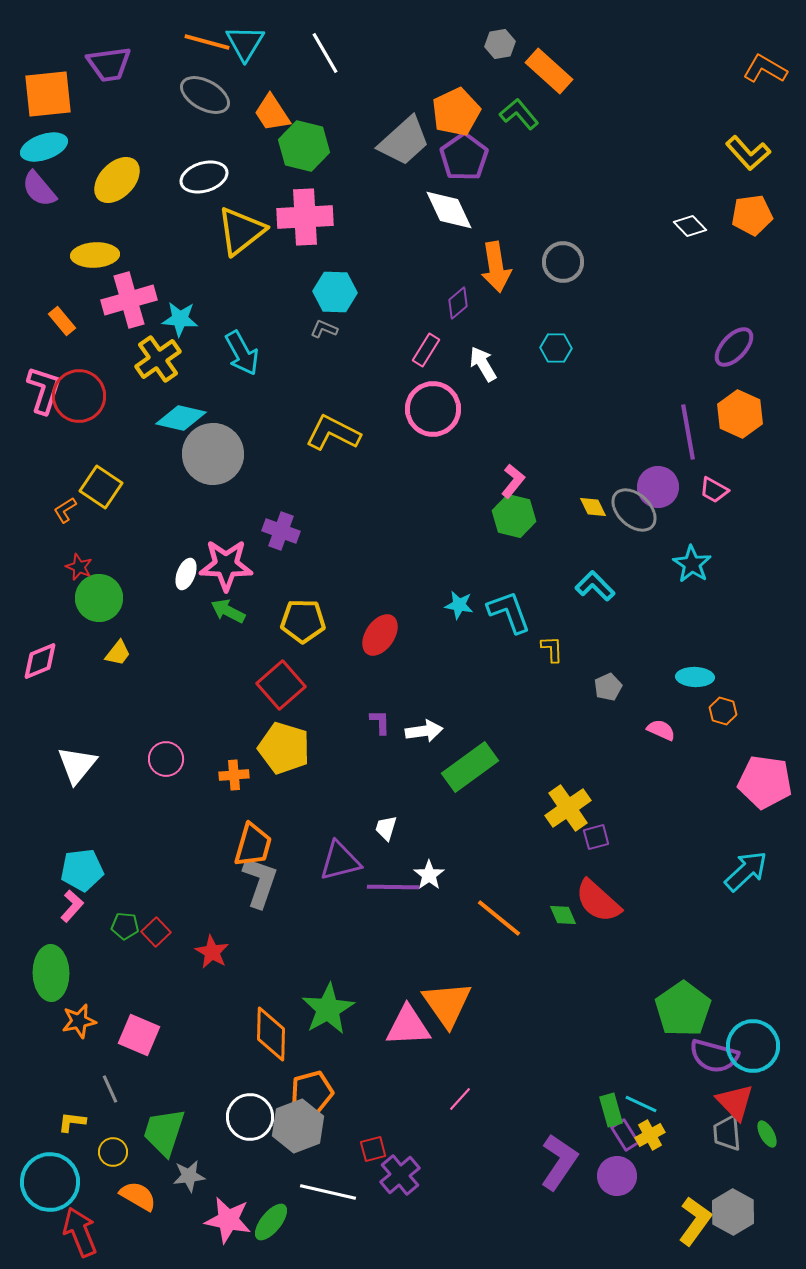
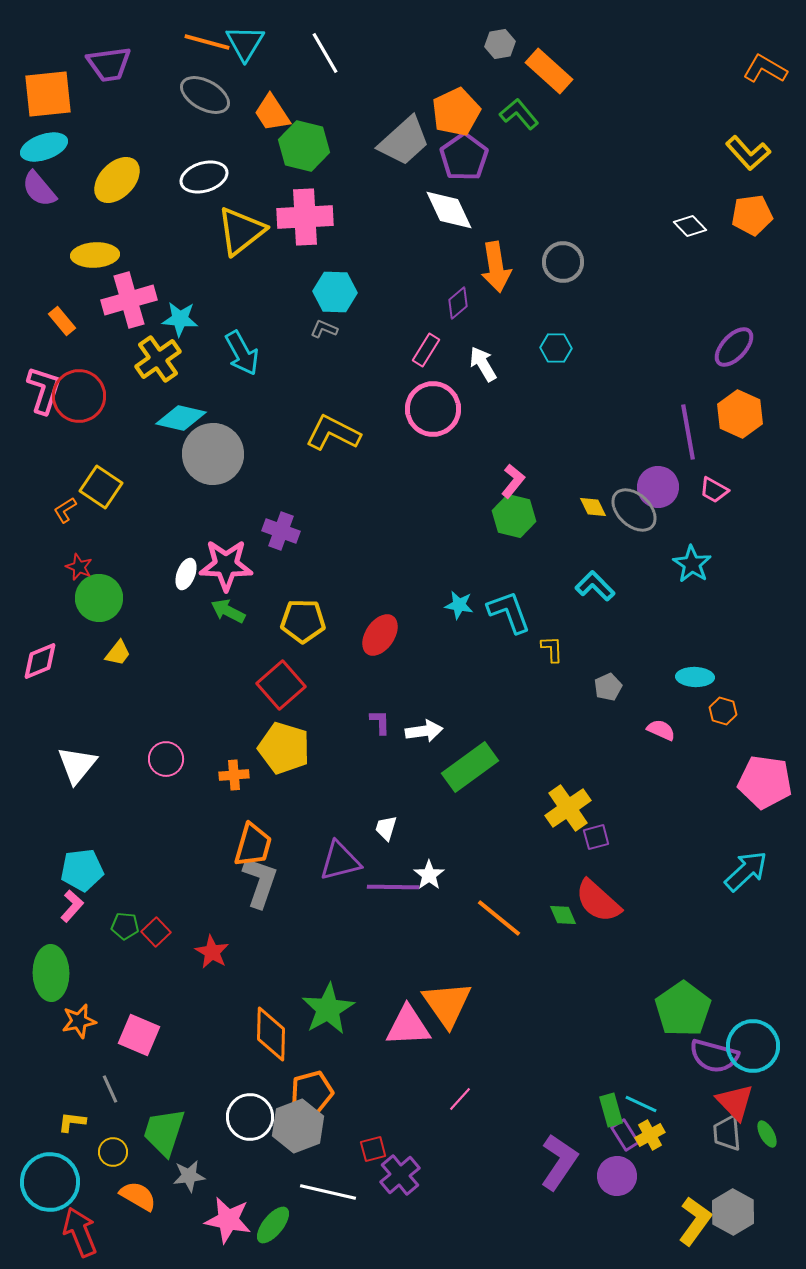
green ellipse at (271, 1222): moved 2 px right, 3 px down
